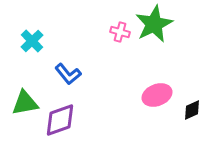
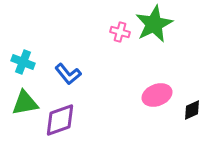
cyan cross: moved 9 px left, 21 px down; rotated 25 degrees counterclockwise
